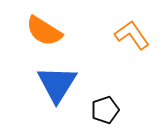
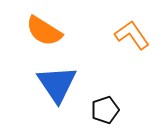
blue triangle: rotated 6 degrees counterclockwise
